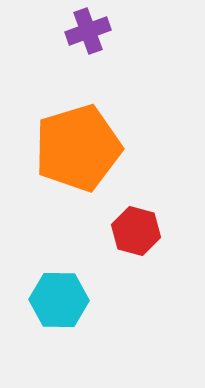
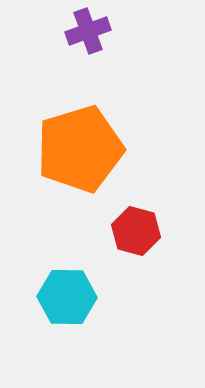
orange pentagon: moved 2 px right, 1 px down
cyan hexagon: moved 8 px right, 3 px up
